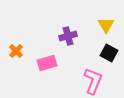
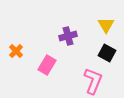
black square: moved 2 px left
pink rectangle: moved 2 px down; rotated 42 degrees counterclockwise
